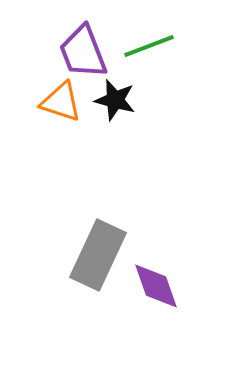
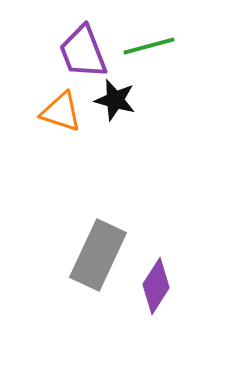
green line: rotated 6 degrees clockwise
orange triangle: moved 10 px down
purple diamond: rotated 52 degrees clockwise
